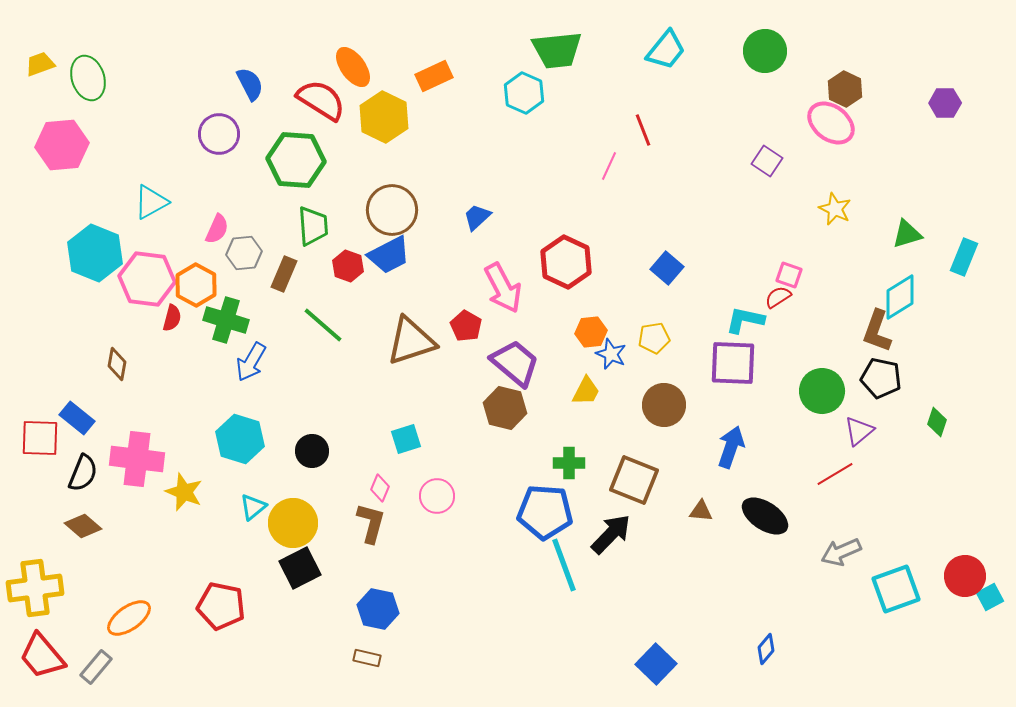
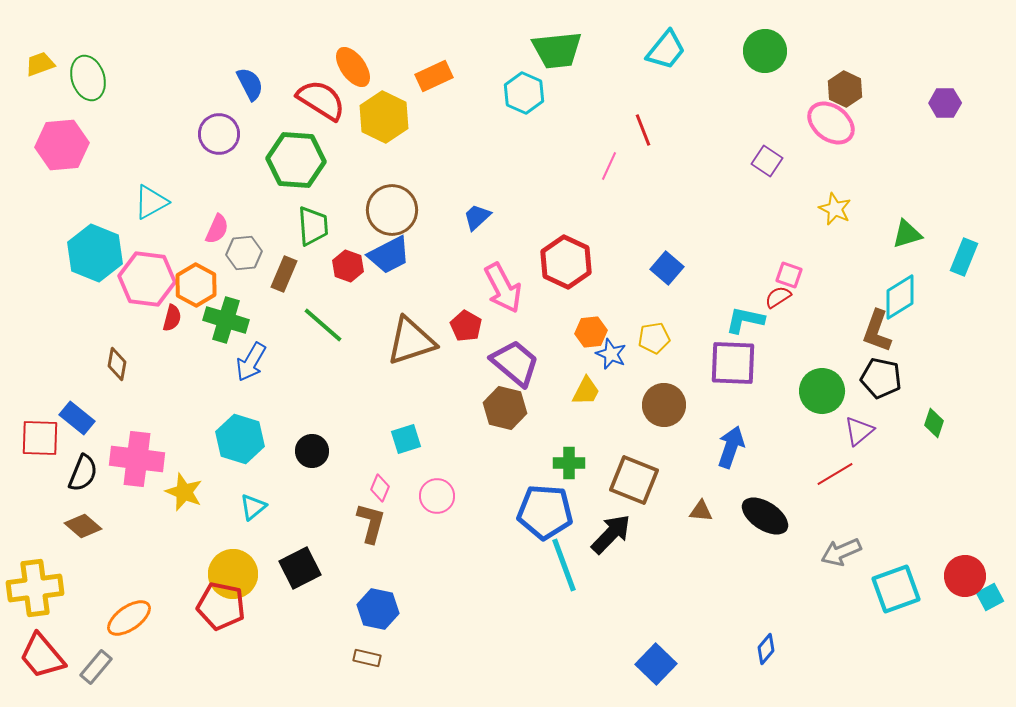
green diamond at (937, 422): moved 3 px left, 1 px down
yellow circle at (293, 523): moved 60 px left, 51 px down
